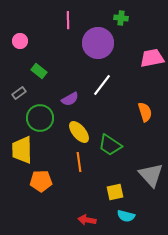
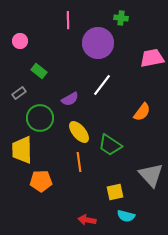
orange semicircle: moved 3 px left; rotated 54 degrees clockwise
